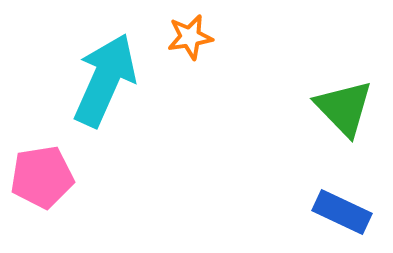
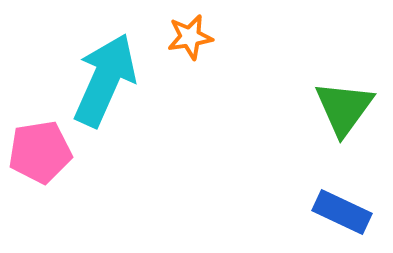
green triangle: rotated 20 degrees clockwise
pink pentagon: moved 2 px left, 25 px up
